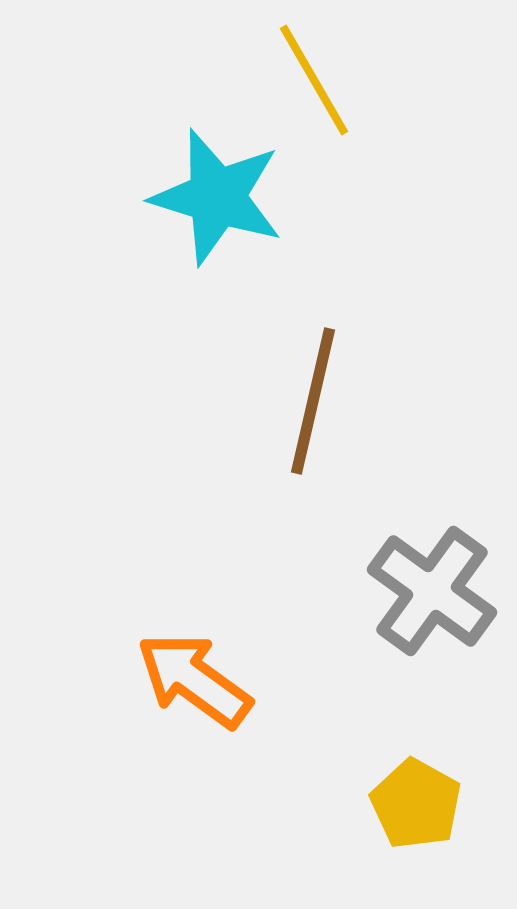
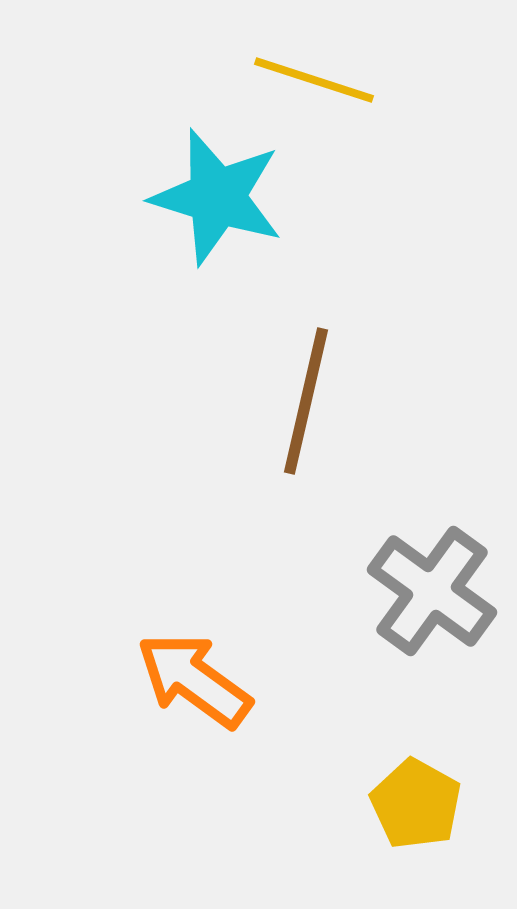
yellow line: rotated 42 degrees counterclockwise
brown line: moved 7 px left
